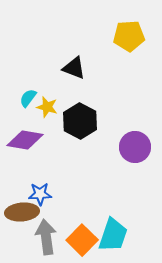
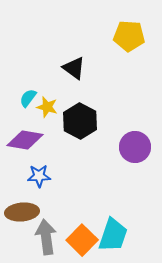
yellow pentagon: rotated 8 degrees clockwise
black triangle: rotated 15 degrees clockwise
blue star: moved 1 px left, 18 px up
